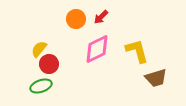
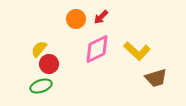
yellow L-shape: rotated 148 degrees clockwise
